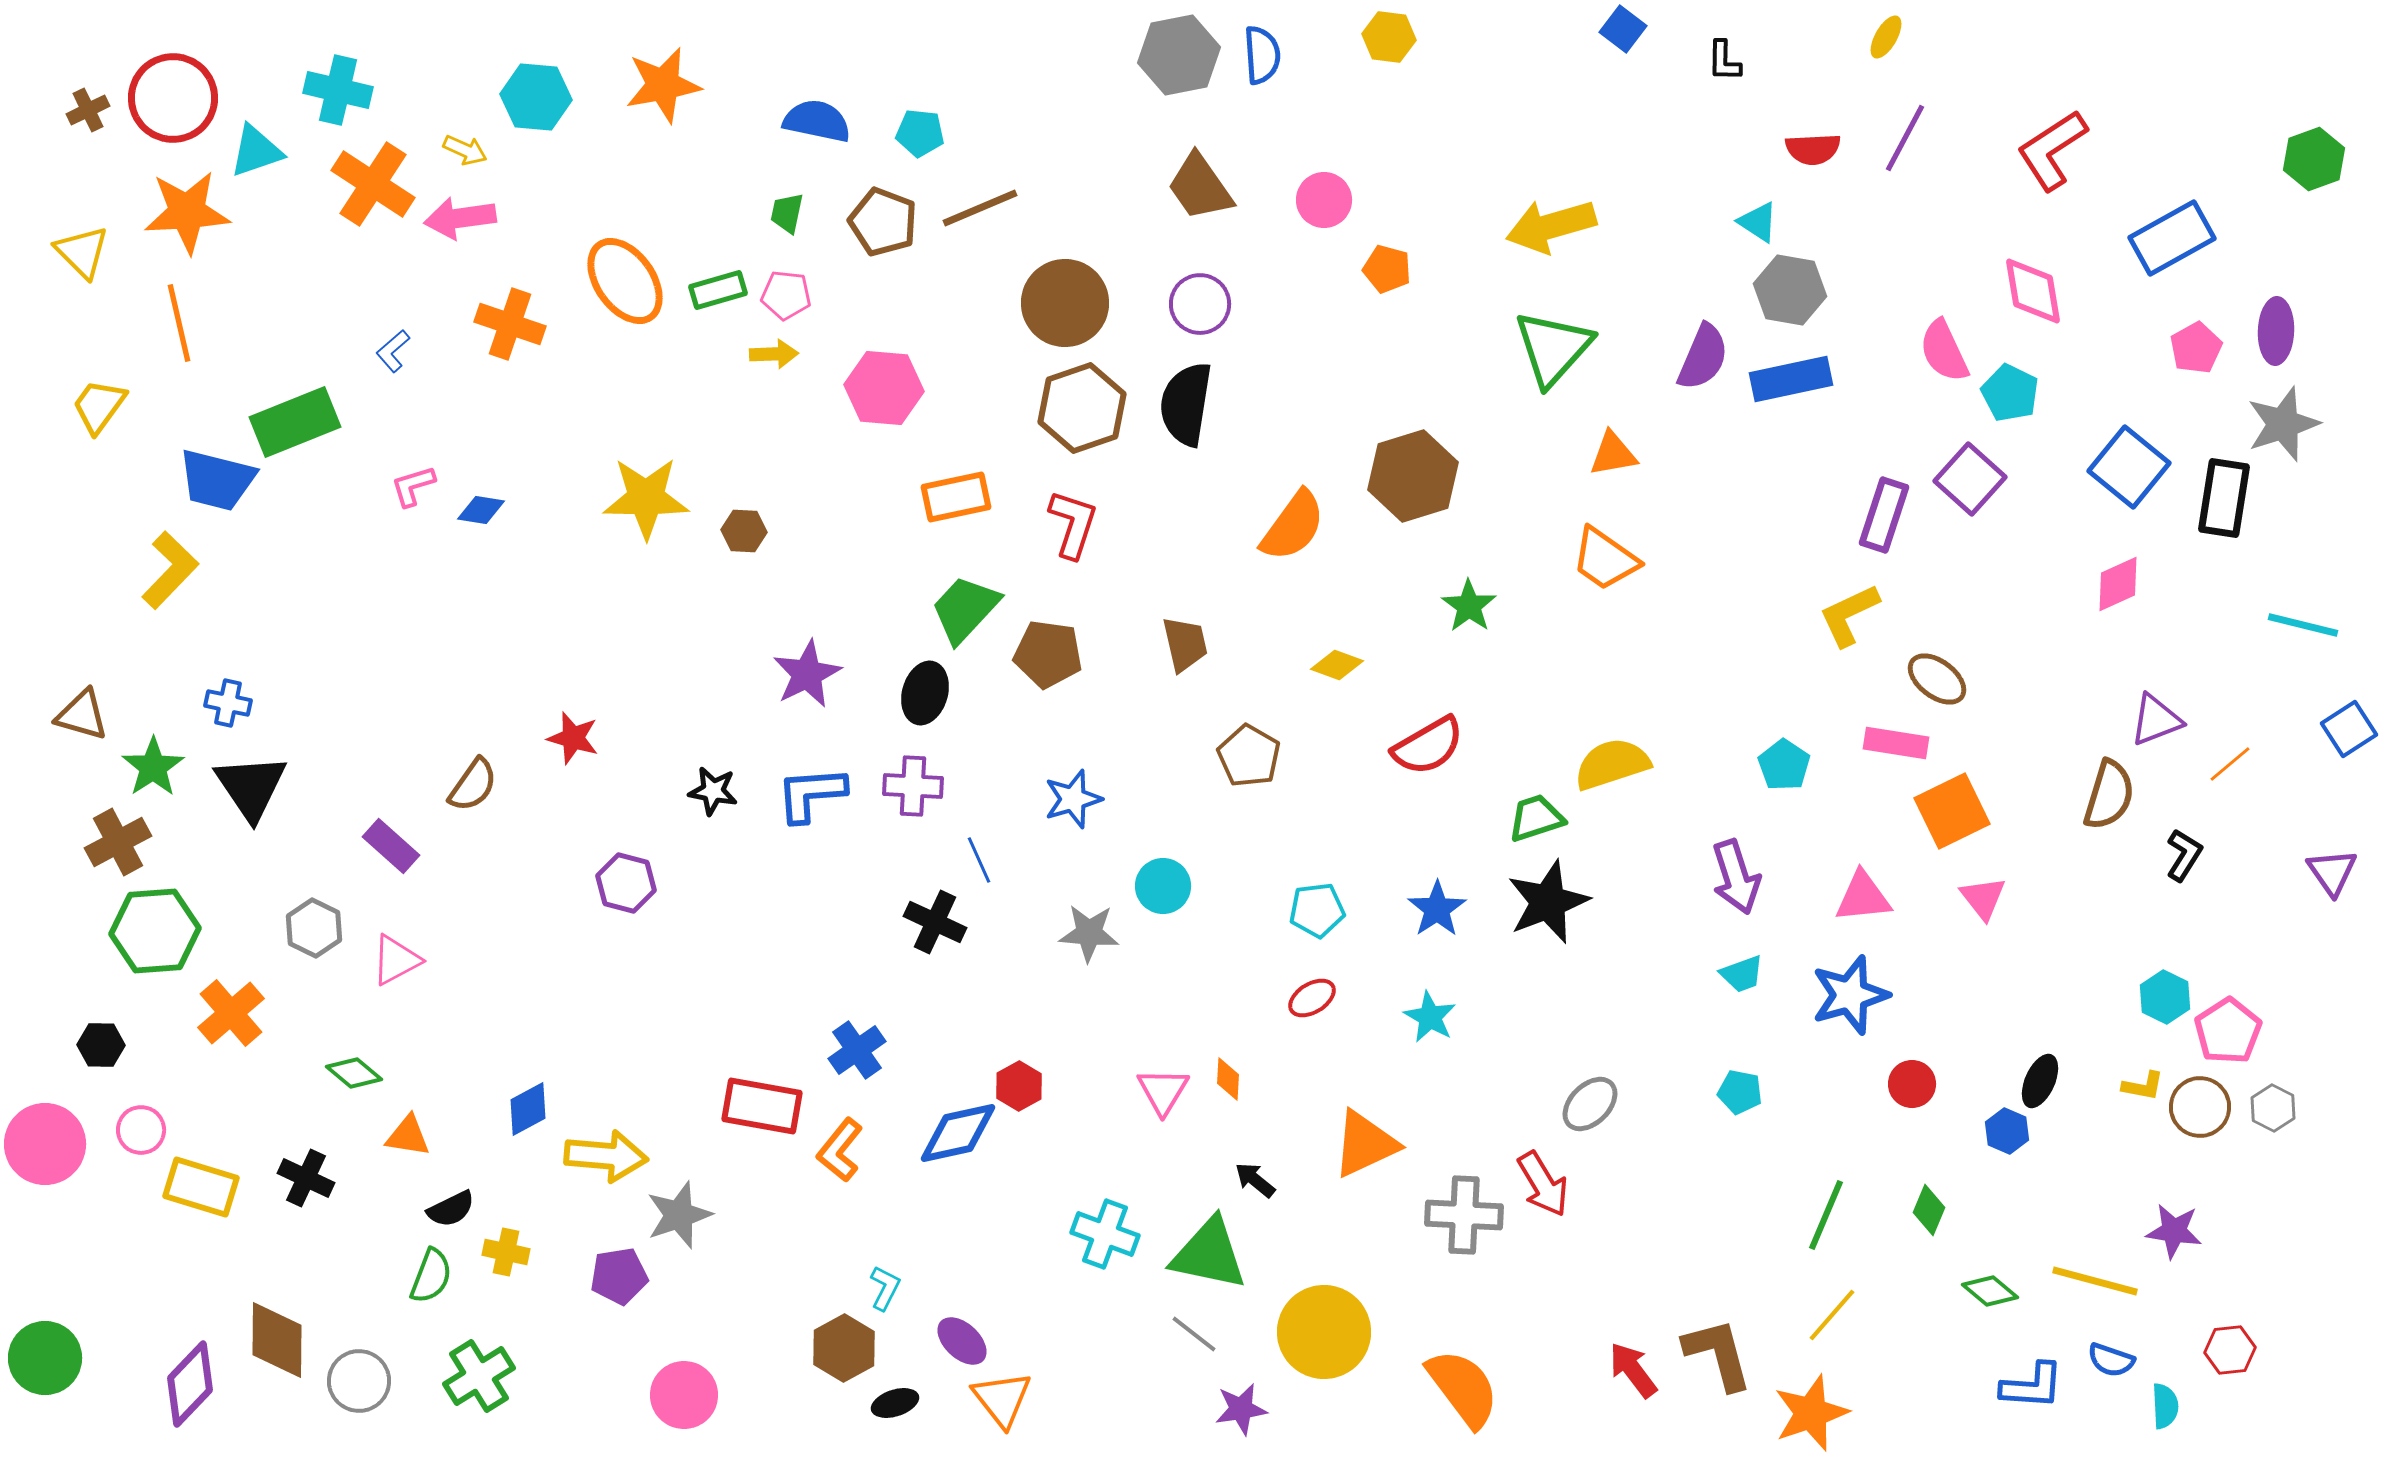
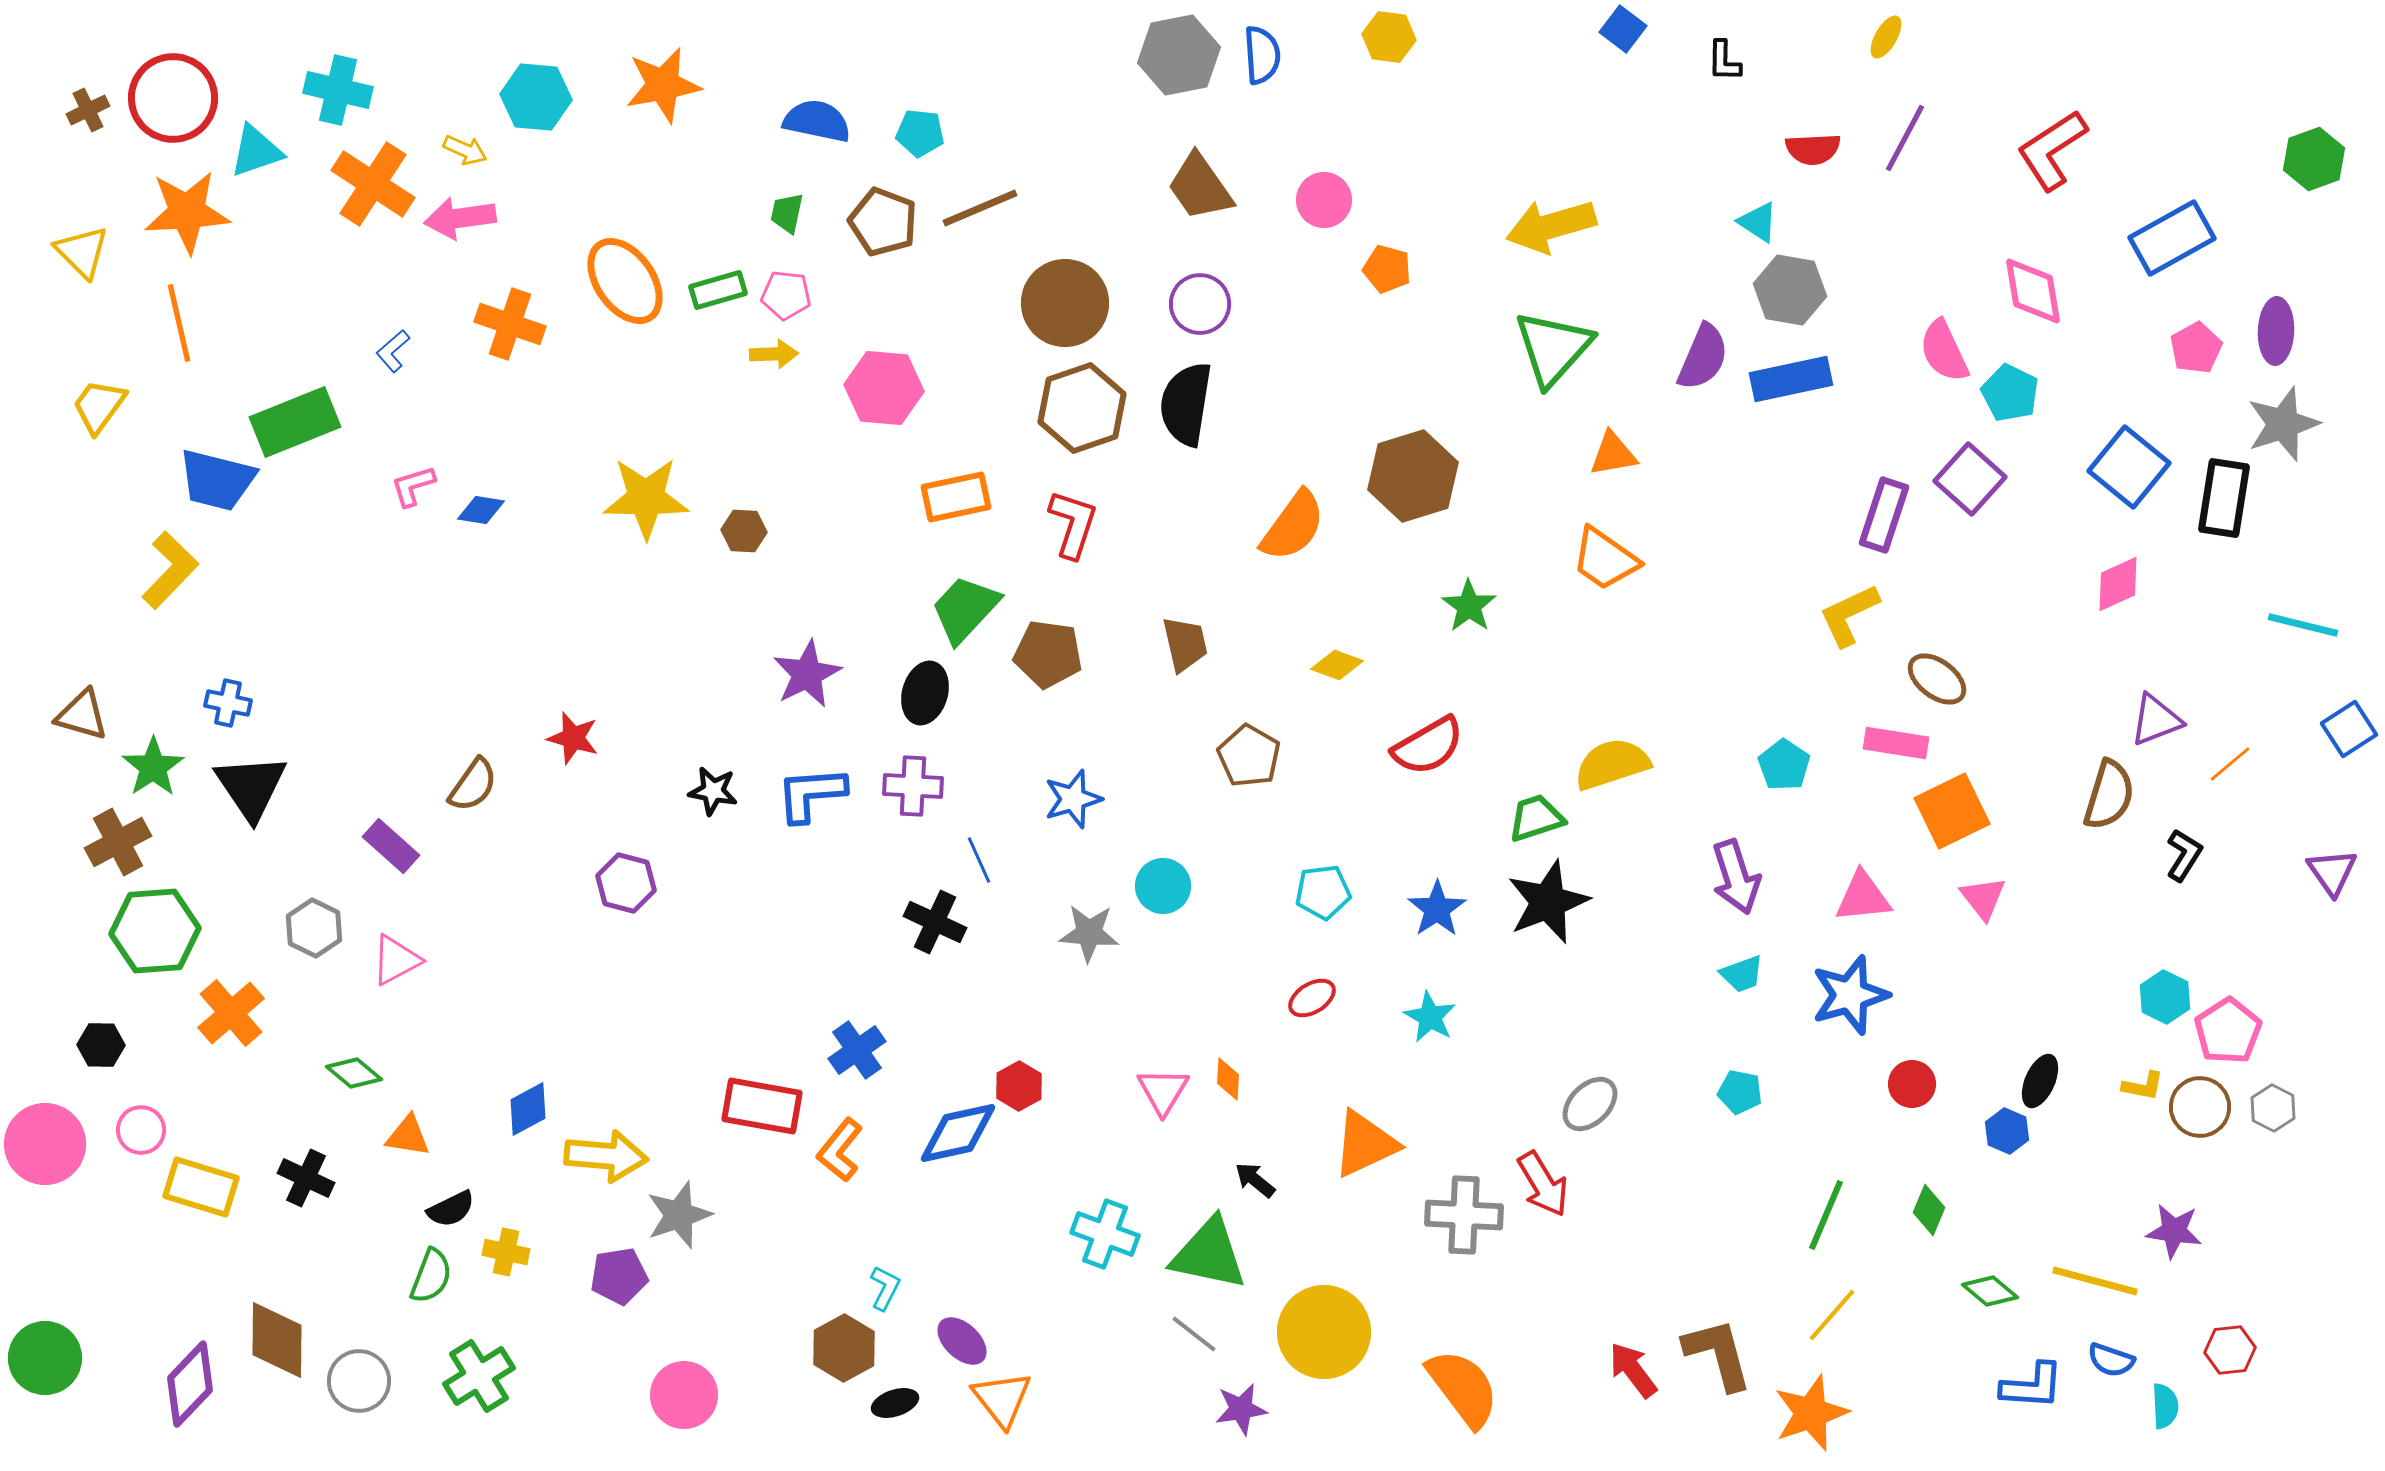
cyan pentagon at (1317, 910): moved 6 px right, 18 px up
